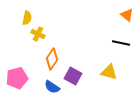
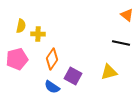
yellow semicircle: moved 6 px left, 8 px down
yellow cross: rotated 24 degrees counterclockwise
yellow triangle: rotated 30 degrees counterclockwise
pink pentagon: moved 19 px up
